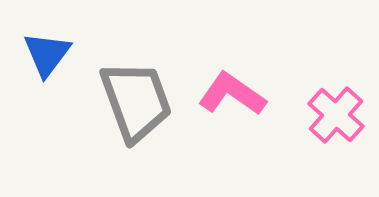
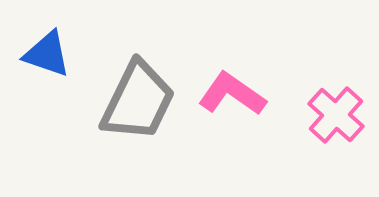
blue triangle: rotated 48 degrees counterclockwise
gray trapezoid: moved 2 px right; rotated 46 degrees clockwise
